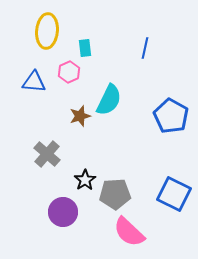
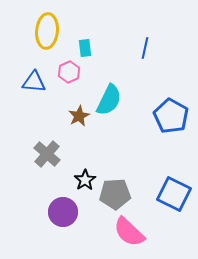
brown star: moved 1 px left; rotated 10 degrees counterclockwise
